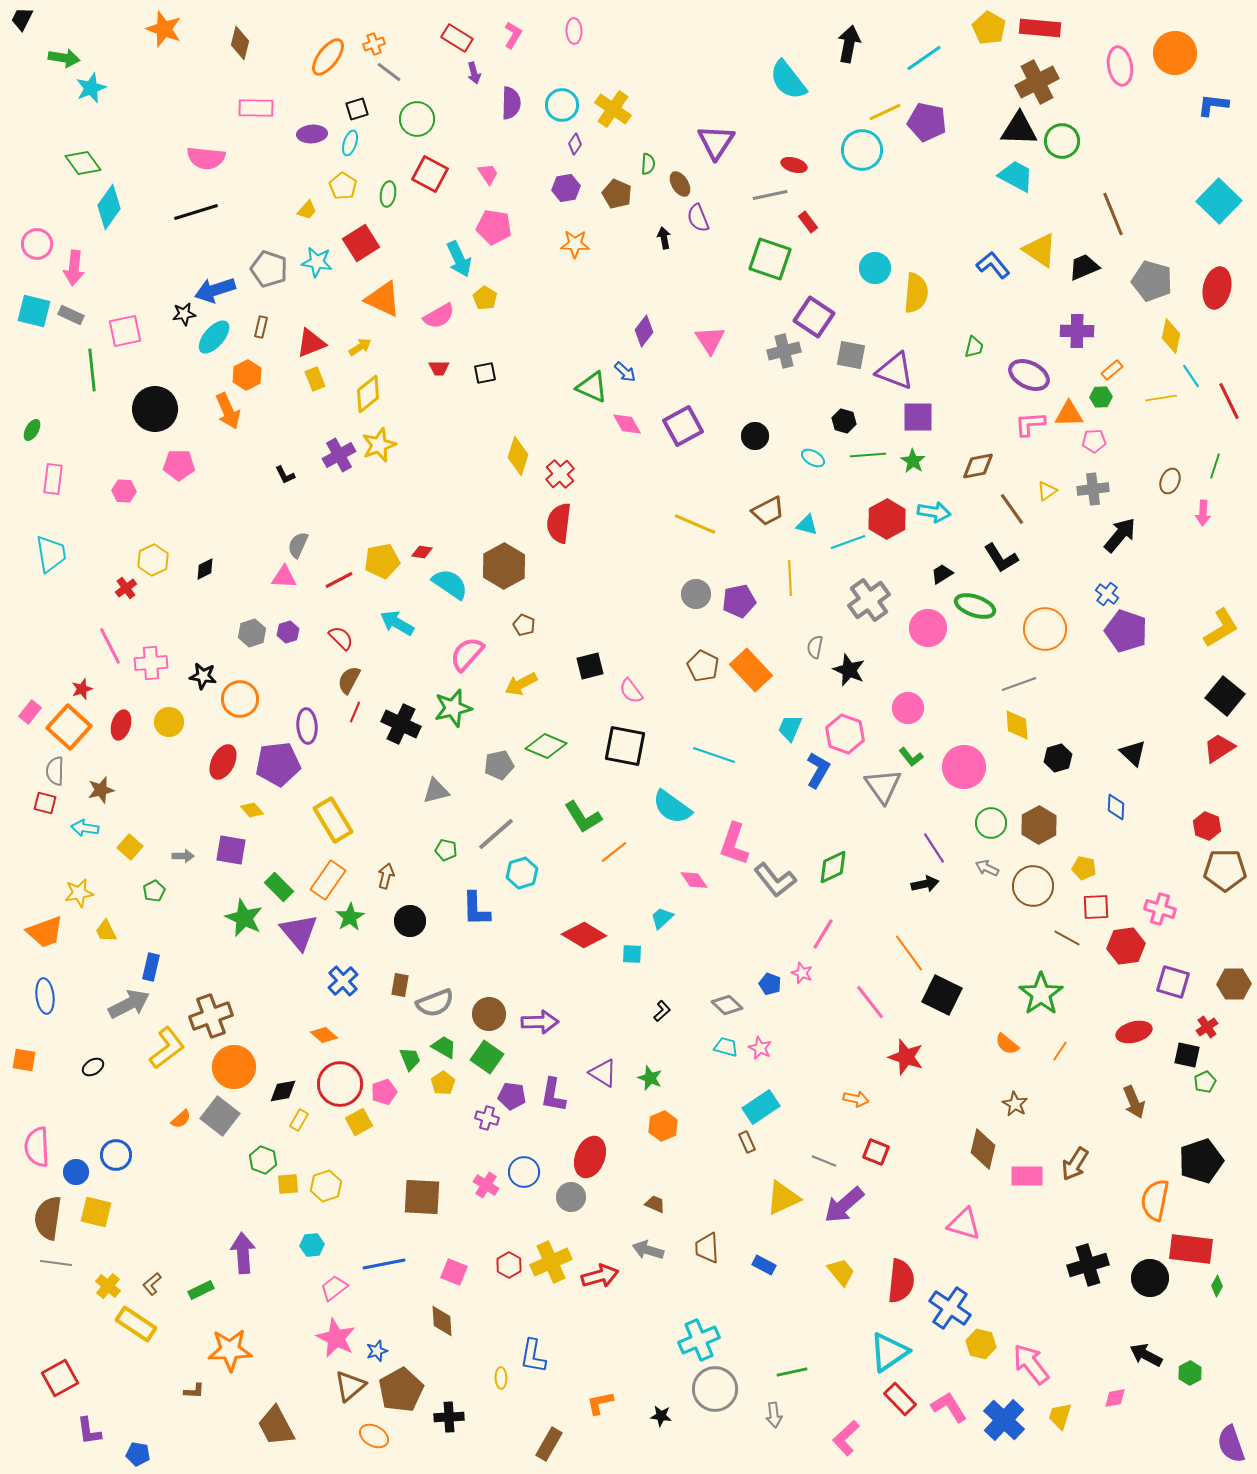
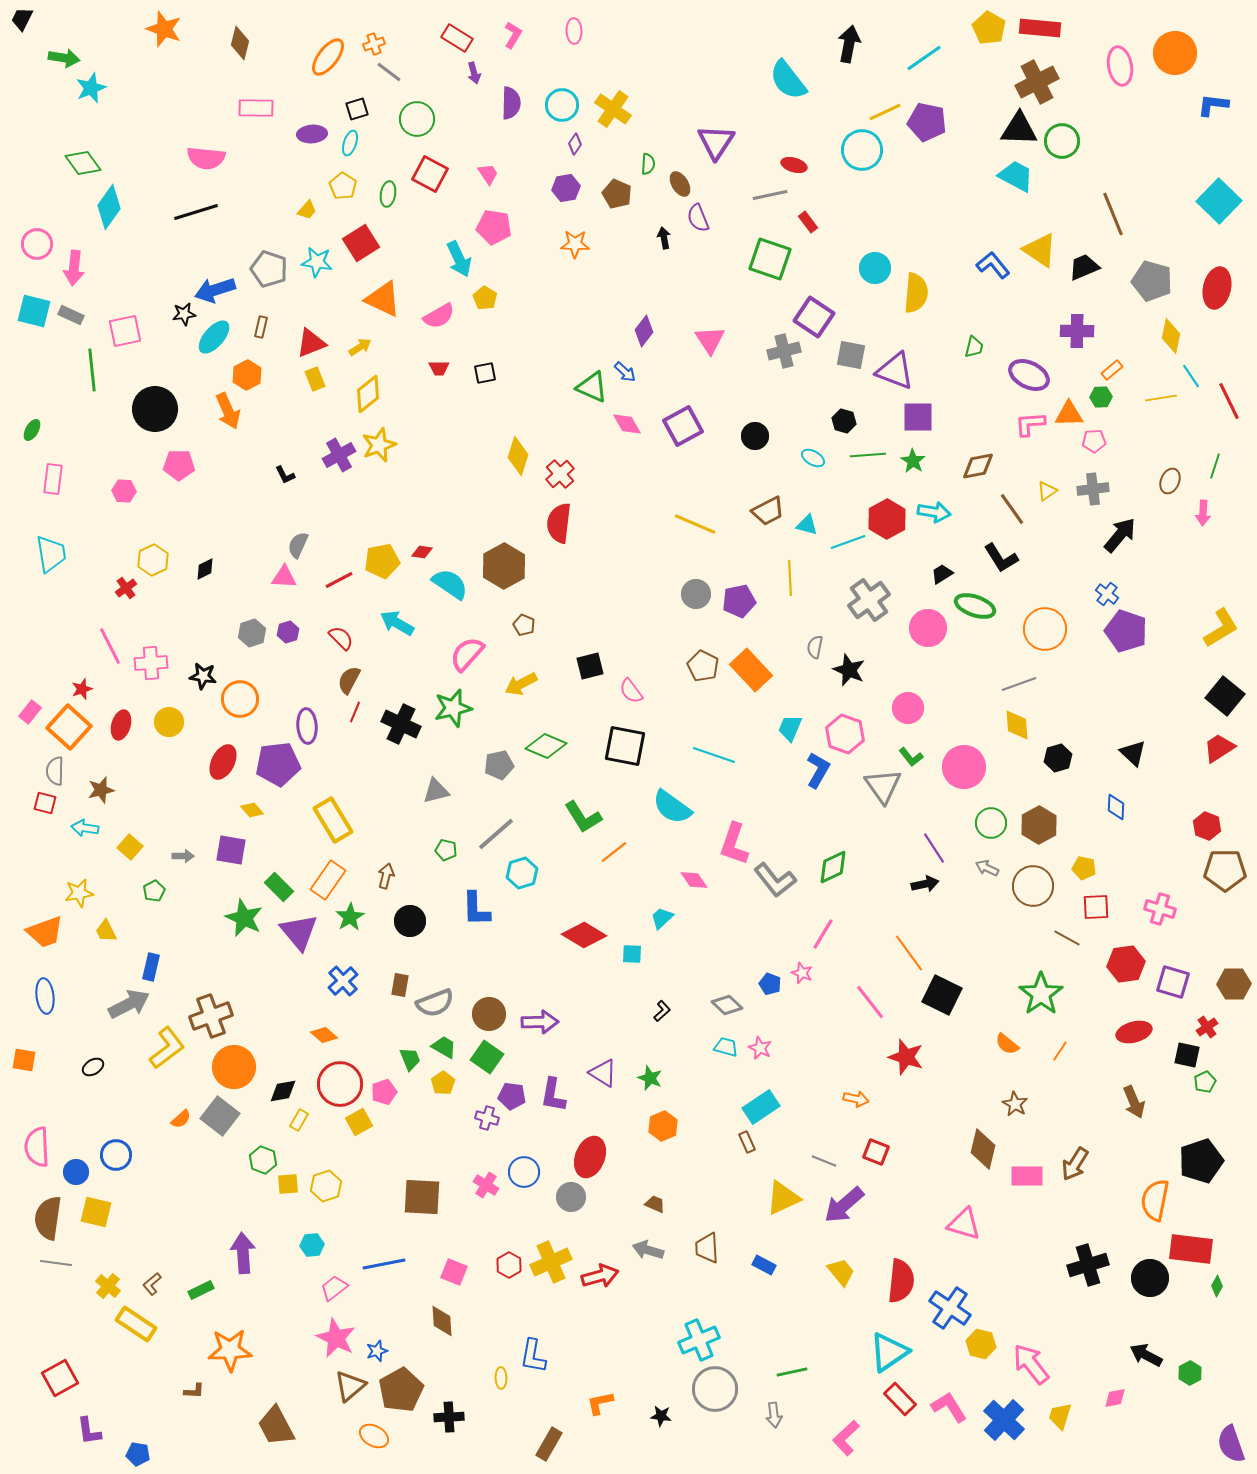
red hexagon at (1126, 946): moved 18 px down
